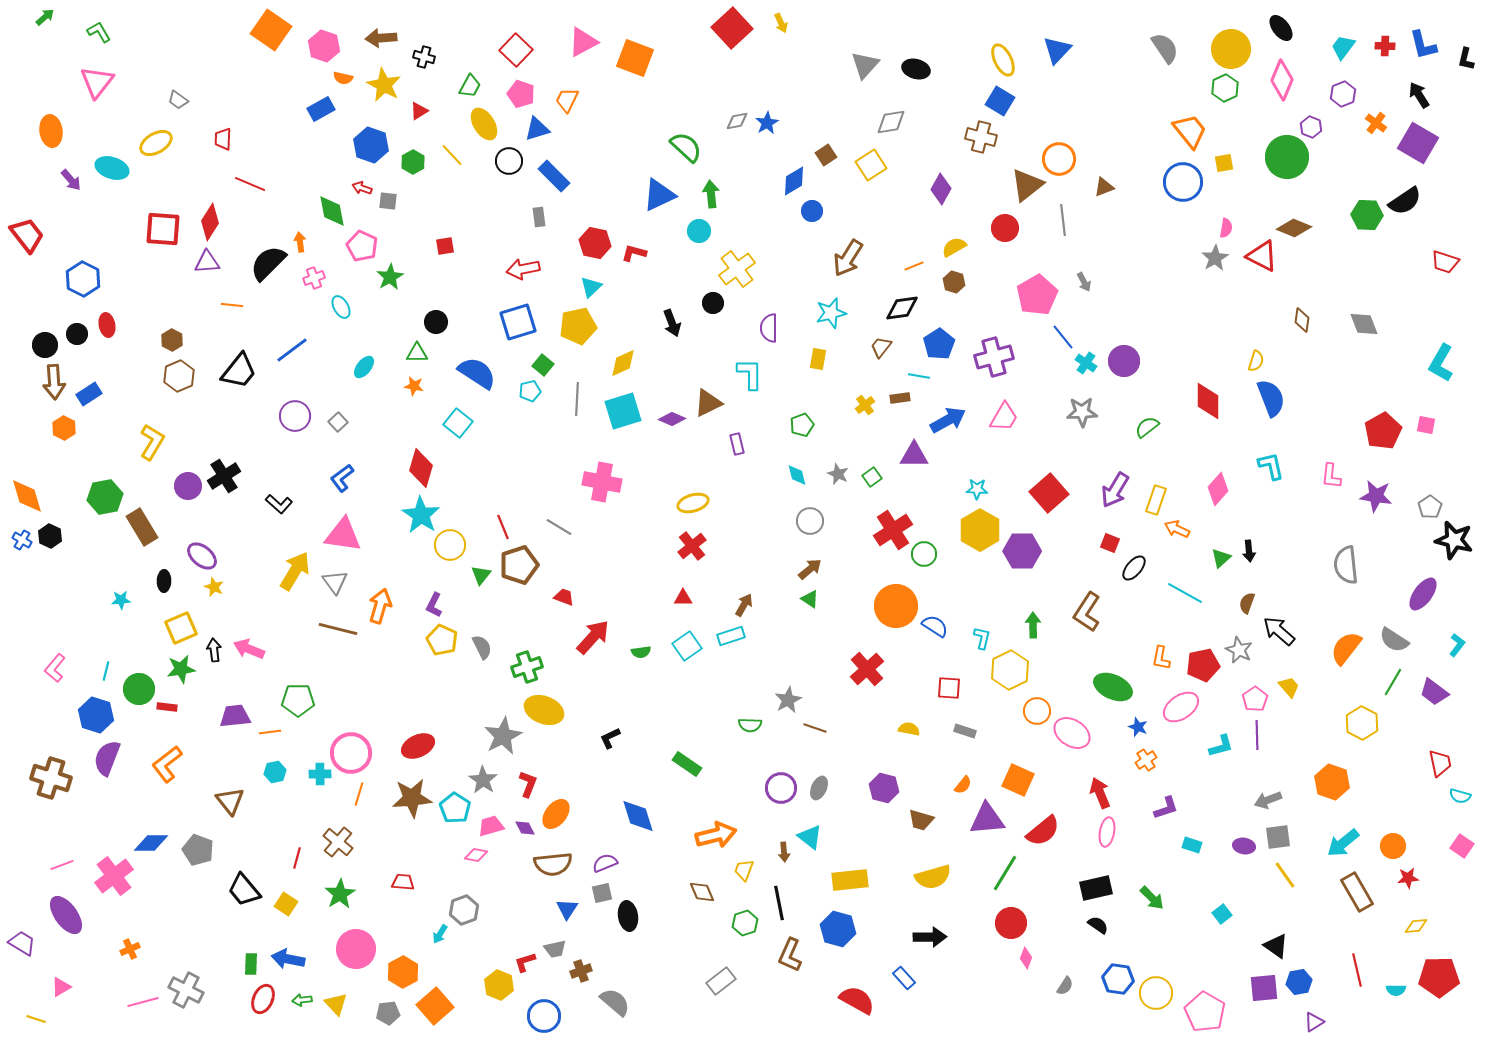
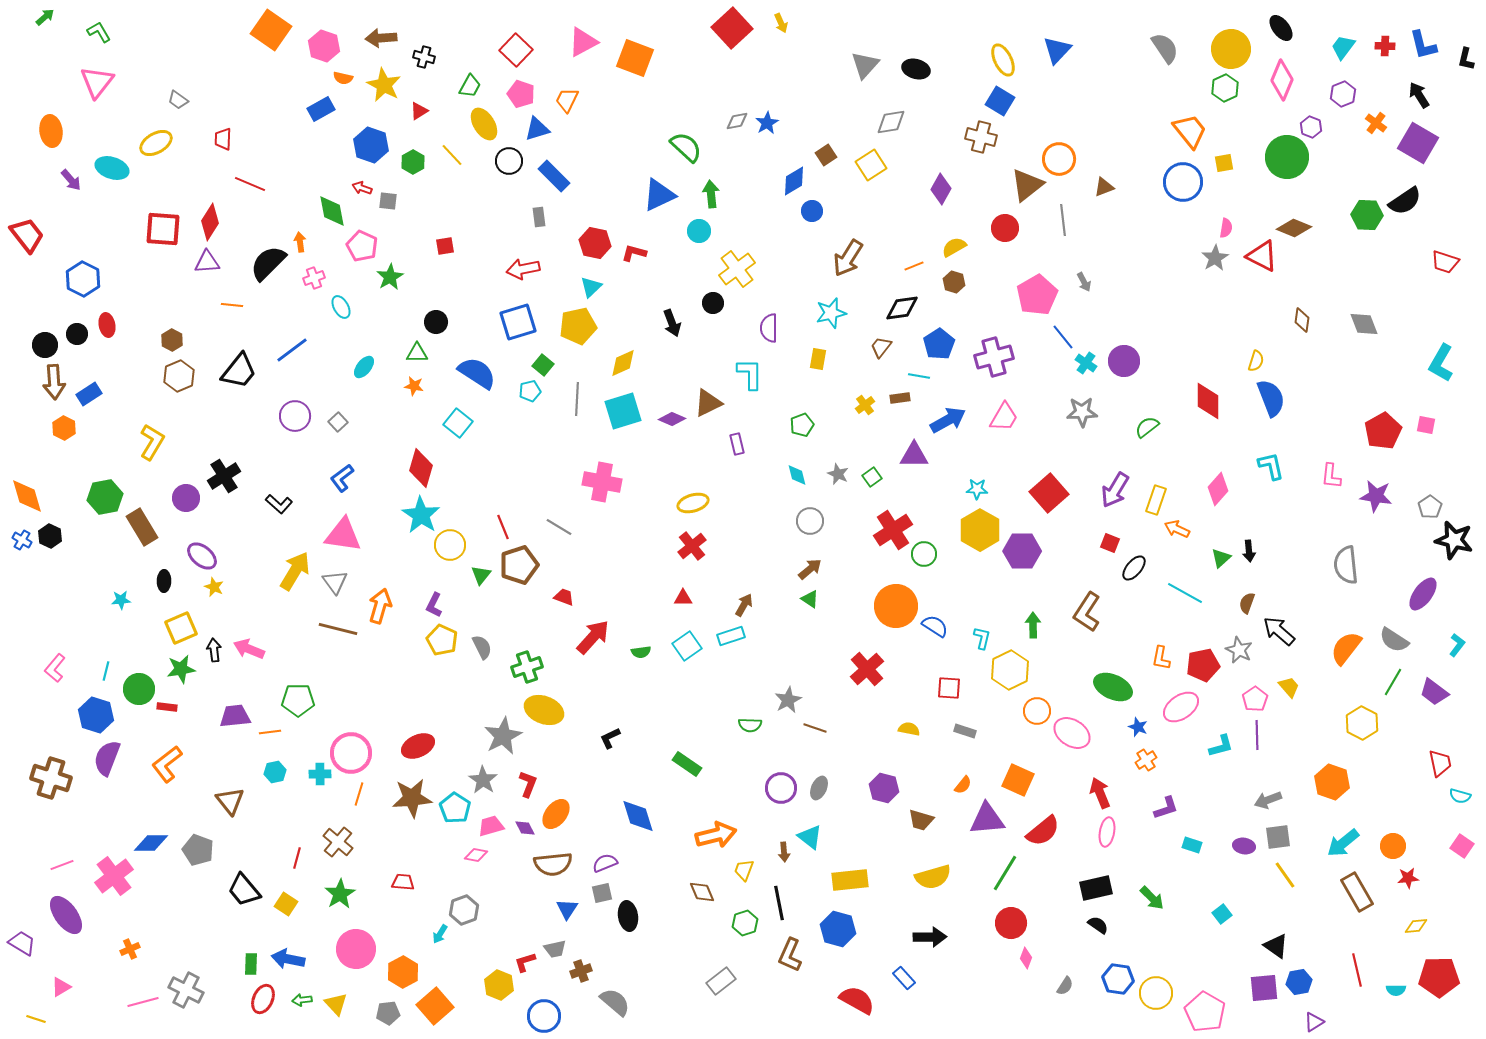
purple circle at (188, 486): moved 2 px left, 12 px down
